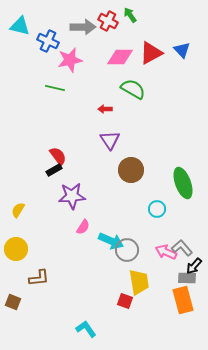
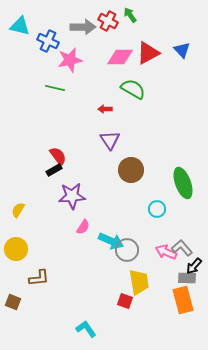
red triangle: moved 3 px left
